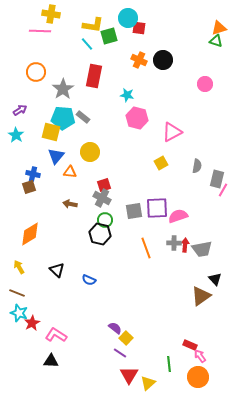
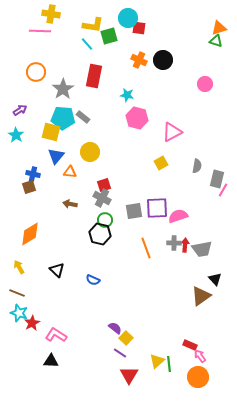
blue semicircle at (89, 280): moved 4 px right
yellow triangle at (148, 383): moved 9 px right, 22 px up
